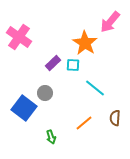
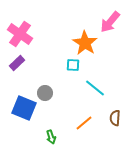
pink cross: moved 1 px right, 3 px up
purple rectangle: moved 36 px left
blue square: rotated 15 degrees counterclockwise
